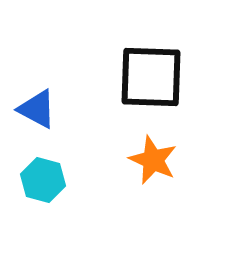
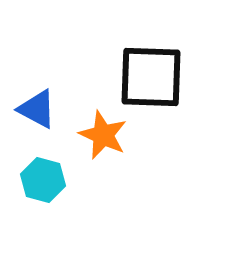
orange star: moved 50 px left, 25 px up
